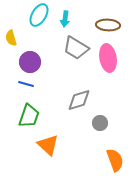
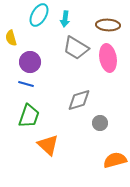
orange semicircle: rotated 85 degrees counterclockwise
